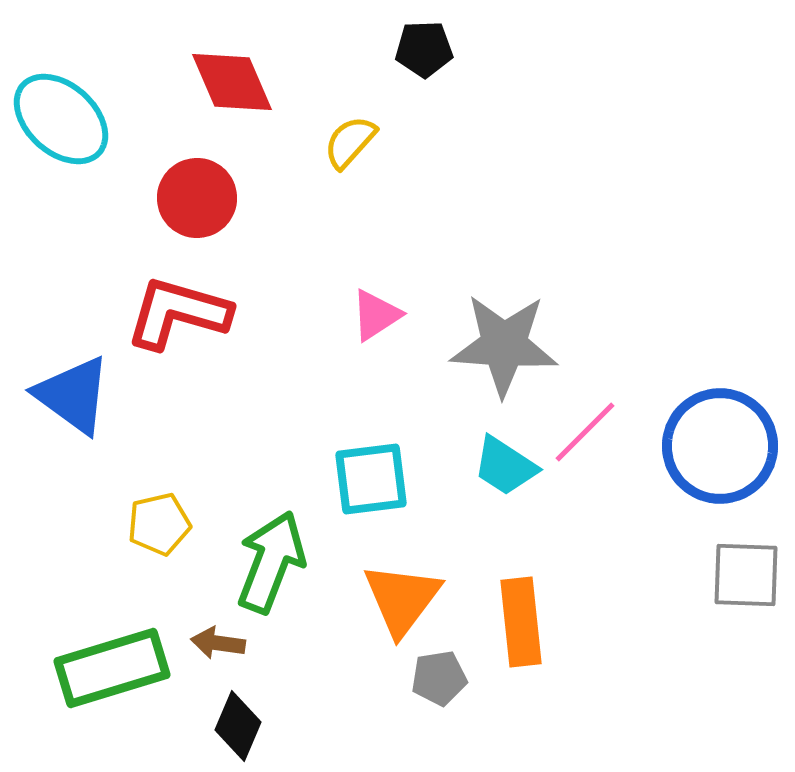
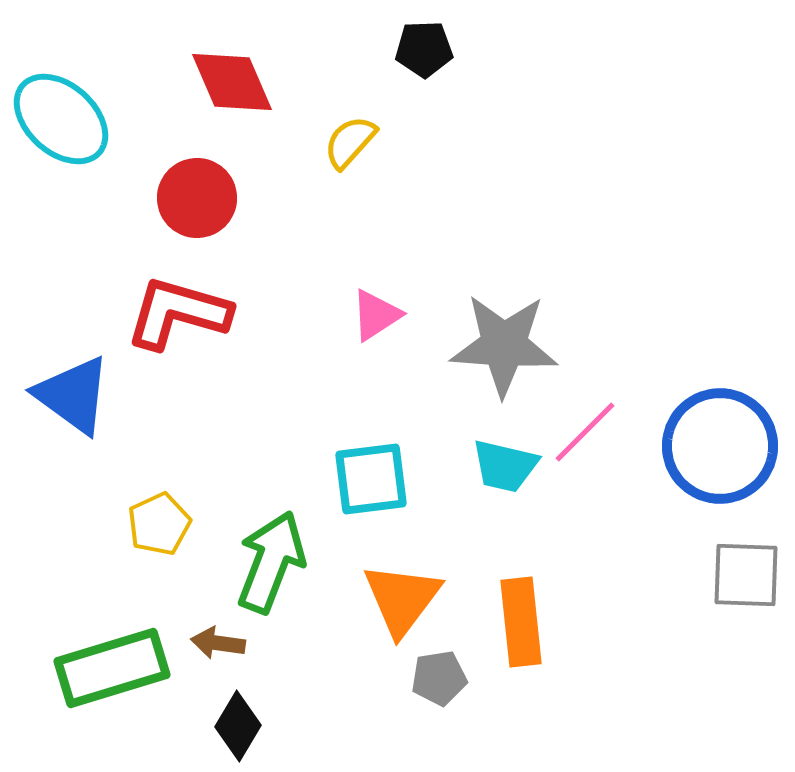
cyan trapezoid: rotated 20 degrees counterclockwise
yellow pentagon: rotated 12 degrees counterclockwise
black diamond: rotated 8 degrees clockwise
